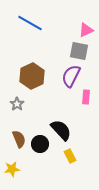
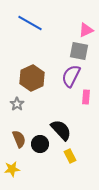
brown hexagon: moved 2 px down
